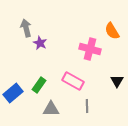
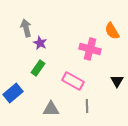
green rectangle: moved 1 px left, 17 px up
